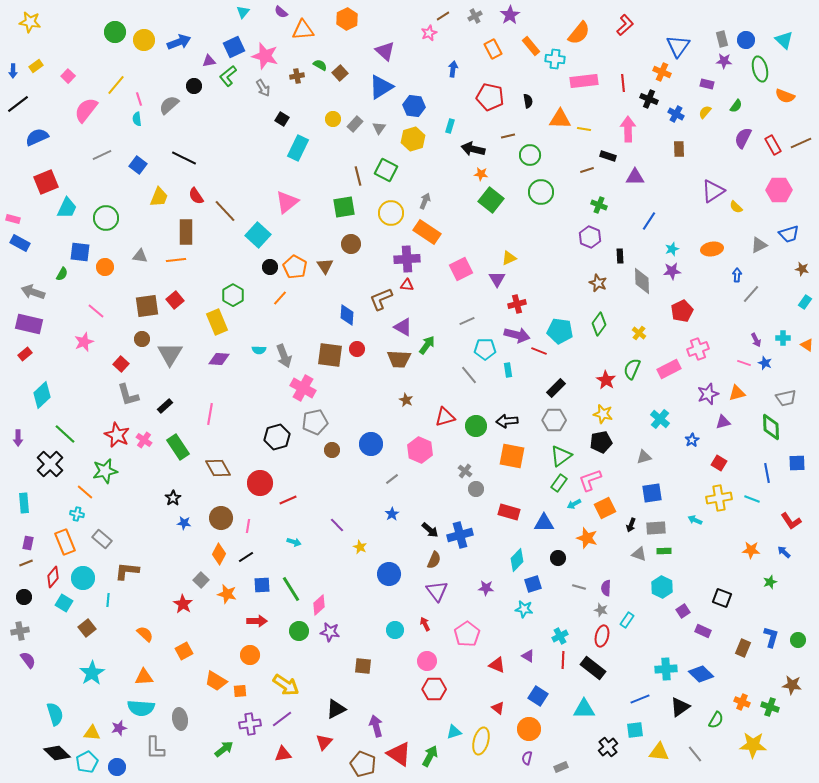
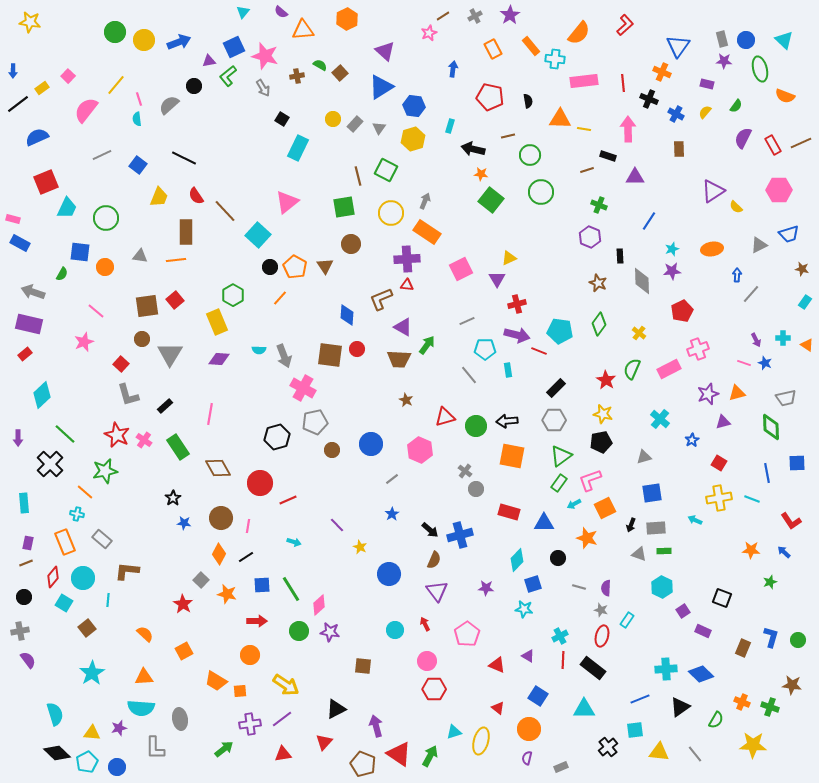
yellow rectangle at (36, 66): moved 6 px right, 22 px down
